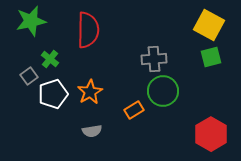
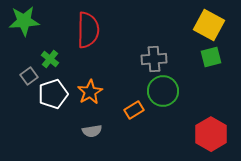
green star: moved 7 px left; rotated 8 degrees clockwise
